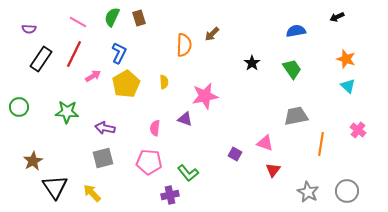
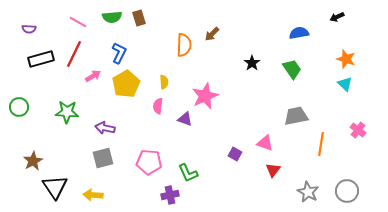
green semicircle: rotated 120 degrees counterclockwise
blue semicircle: moved 3 px right, 2 px down
black rectangle: rotated 40 degrees clockwise
cyan triangle: moved 3 px left, 2 px up
pink star: rotated 12 degrees counterclockwise
pink semicircle: moved 3 px right, 22 px up
green L-shape: rotated 15 degrees clockwise
yellow arrow: moved 1 px right, 2 px down; rotated 42 degrees counterclockwise
